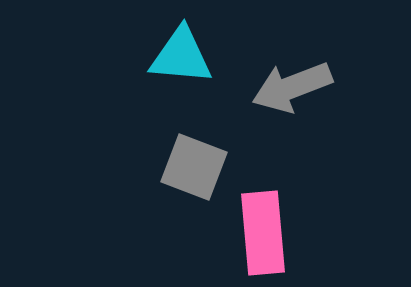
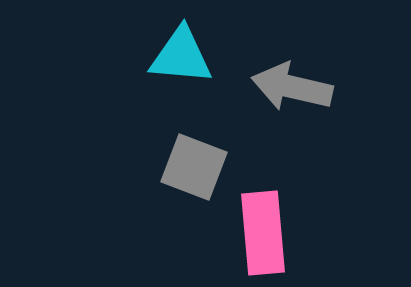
gray arrow: rotated 34 degrees clockwise
